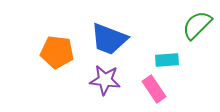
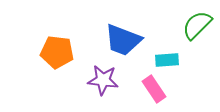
blue trapezoid: moved 14 px right, 1 px down
purple star: moved 2 px left
